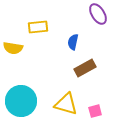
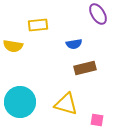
yellow rectangle: moved 2 px up
blue semicircle: moved 1 px right, 2 px down; rotated 112 degrees counterclockwise
yellow semicircle: moved 2 px up
brown rectangle: rotated 15 degrees clockwise
cyan circle: moved 1 px left, 1 px down
pink square: moved 2 px right, 9 px down; rotated 24 degrees clockwise
